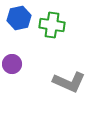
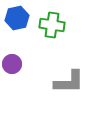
blue hexagon: moved 2 px left
gray L-shape: rotated 24 degrees counterclockwise
